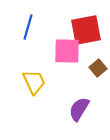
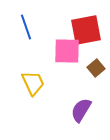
blue line: moved 2 px left; rotated 35 degrees counterclockwise
brown square: moved 2 px left
yellow trapezoid: moved 1 px left, 1 px down
purple semicircle: moved 2 px right, 1 px down
